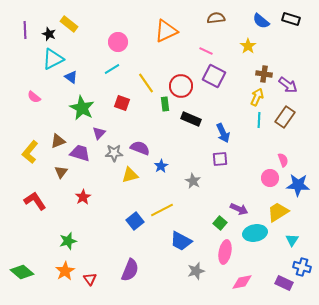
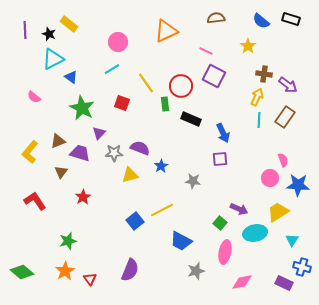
gray star at (193, 181): rotated 21 degrees counterclockwise
